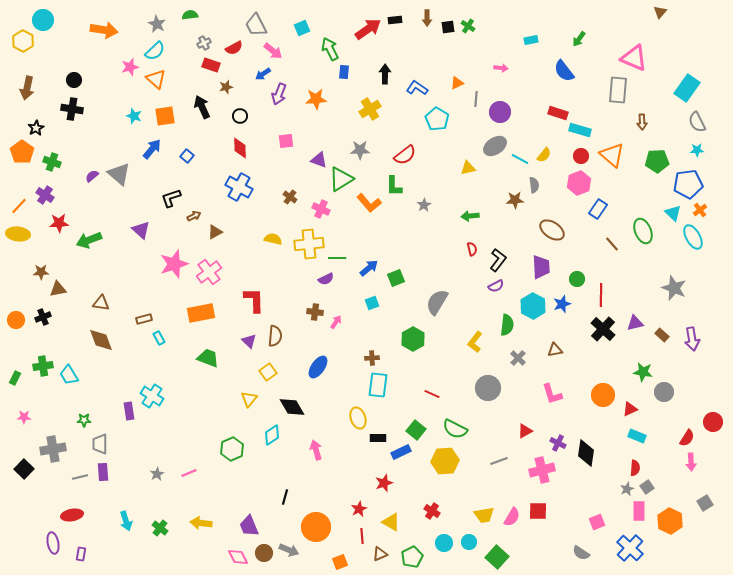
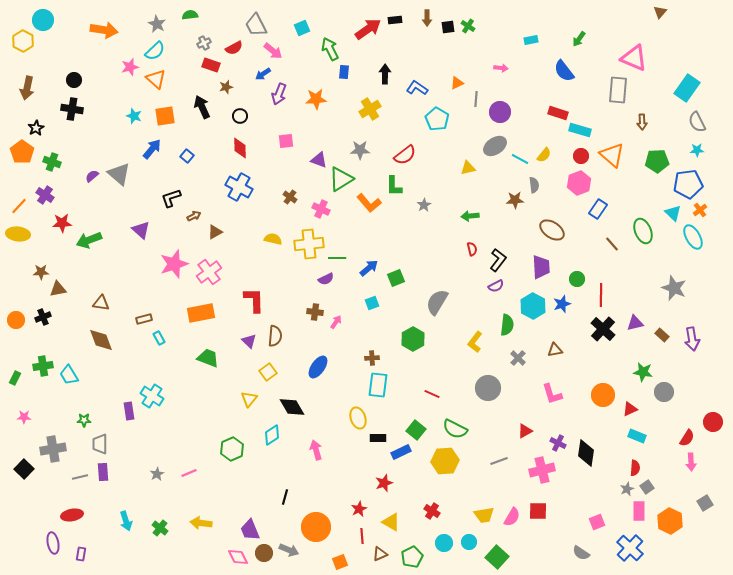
red star at (59, 223): moved 3 px right
purple trapezoid at (249, 526): moved 1 px right, 4 px down
